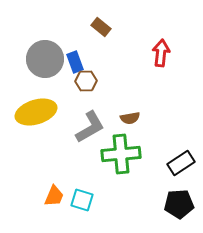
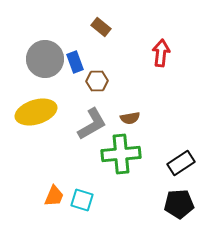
brown hexagon: moved 11 px right
gray L-shape: moved 2 px right, 3 px up
